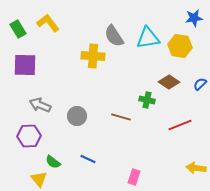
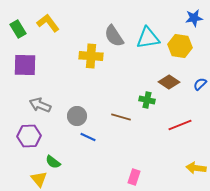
yellow cross: moved 2 px left
blue line: moved 22 px up
